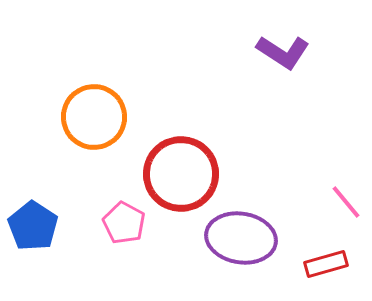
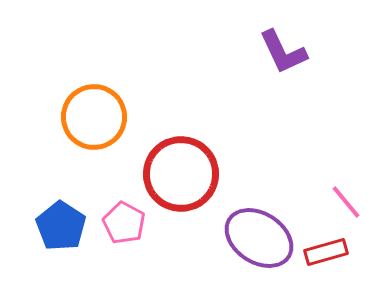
purple L-shape: rotated 32 degrees clockwise
blue pentagon: moved 28 px right
purple ellipse: moved 18 px right; rotated 24 degrees clockwise
red rectangle: moved 12 px up
